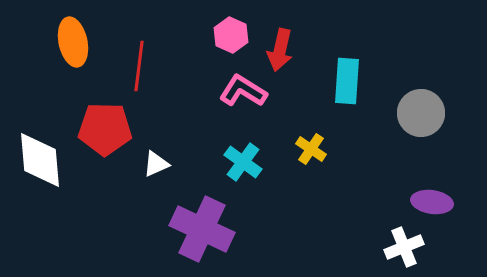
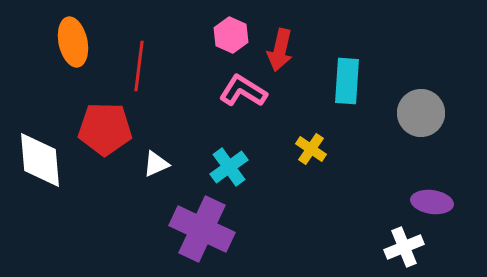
cyan cross: moved 14 px left, 5 px down; rotated 18 degrees clockwise
